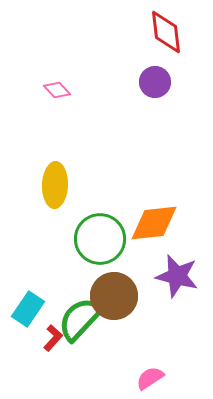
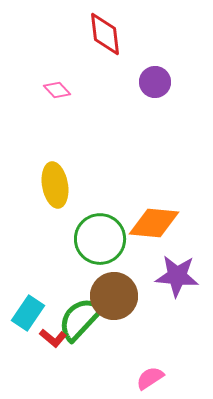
red diamond: moved 61 px left, 2 px down
yellow ellipse: rotated 12 degrees counterclockwise
orange diamond: rotated 12 degrees clockwise
purple star: rotated 9 degrees counterclockwise
cyan rectangle: moved 4 px down
red L-shape: rotated 88 degrees clockwise
